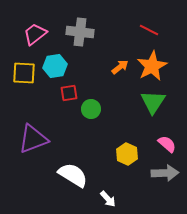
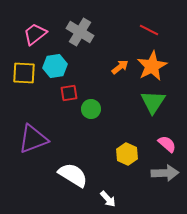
gray cross: rotated 24 degrees clockwise
